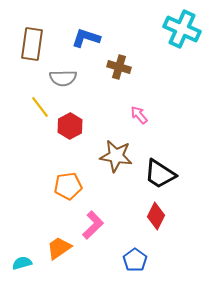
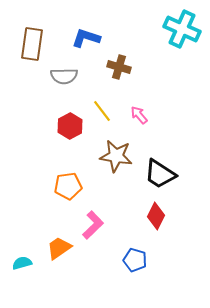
gray semicircle: moved 1 px right, 2 px up
yellow line: moved 62 px right, 4 px down
blue pentagon: rotated 20 degrees counterclockwise
